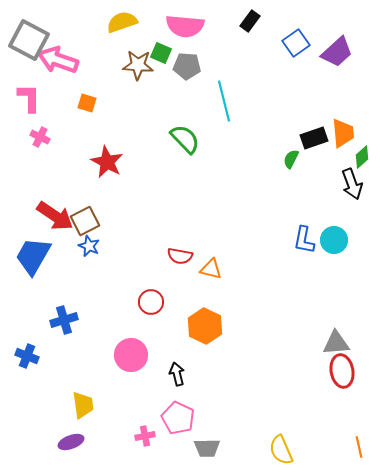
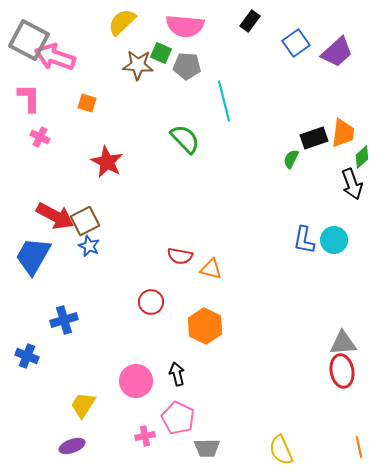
yellow semicircle at (122, 22): rotated 24 degrees counterclockwise
pink arrow at (58, 60): moved 3 px left, 3 px up
orange trapezoid at (343, 133): rotated 12 degrees clockwise
red arrow at (55, 216): rotated 6 degrees counterclockwise
gray triangle at (336, 343): moved 7 px right
pink circle at (131, 355): moved 5 px right, 26 px down
yellow trapezoid at (83, 405): rotated 140 degrees counterclockwise
purple ellipse at (71, 442): moved 1 px right, 4 px down
